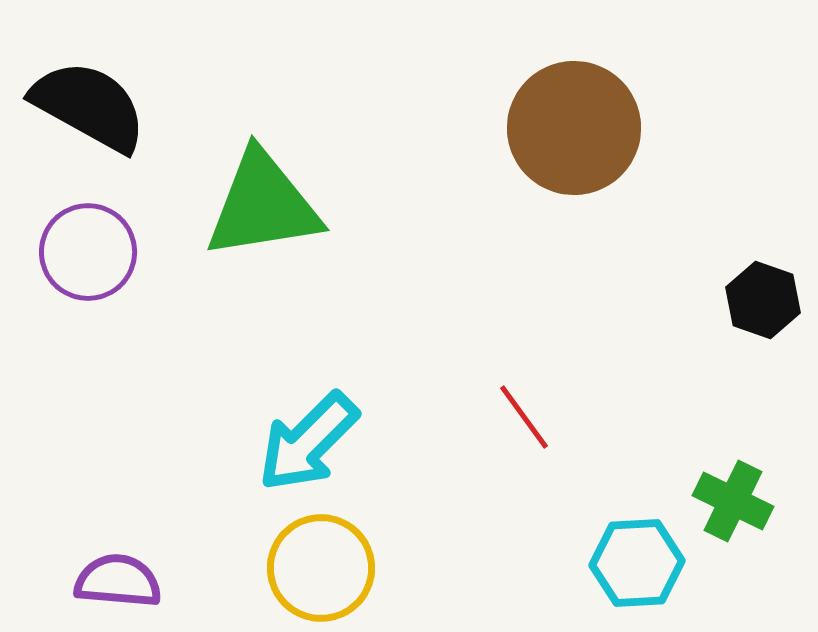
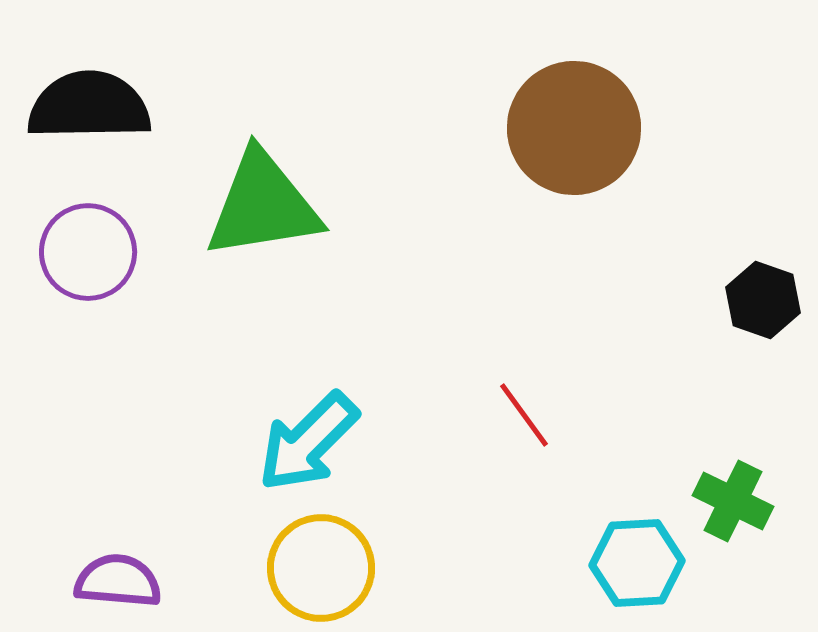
black semicircle: rotated 30 degrees counterclockwise
red line: moved 2 px up
